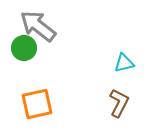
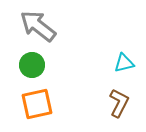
green circle: moved 8 px right, 17 px down
